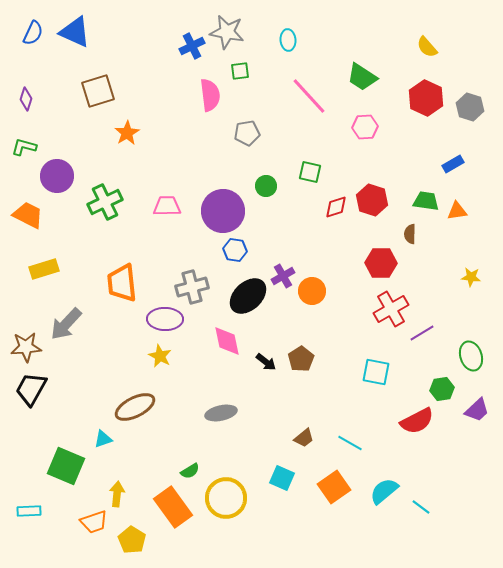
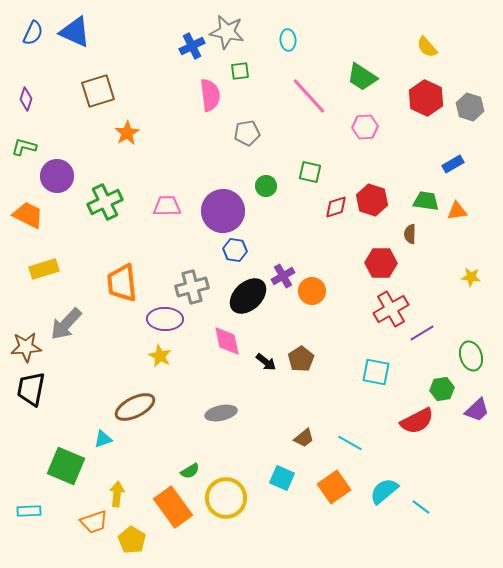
black trapezoid at (31, 389): rotated 18 degrees counterclockwise
